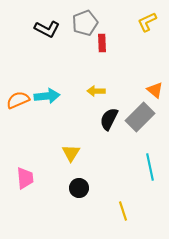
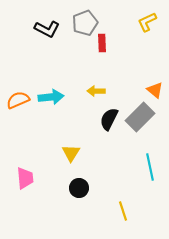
cyan arrow: moved 4 px right, 1 px down
